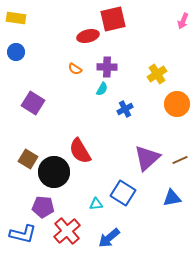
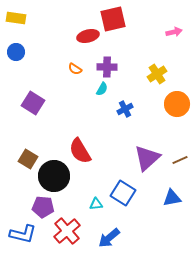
pink arrow: moved 9 px left, 11 px down; rotated 126 degrees counterclockwise
black circle: moved 4 px down
